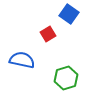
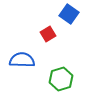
blue semicircle: rotated 10 degrees counterclockwise
green hexagon: moved 5 px left, 1 px down
